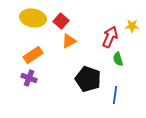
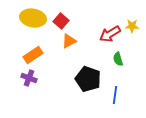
red arrow: moved 3 px up; rotated 145 degrees counterclockwise
